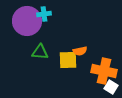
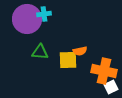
purple circle: moved 2 px up
white square: rotated 32 degrees clockwise
